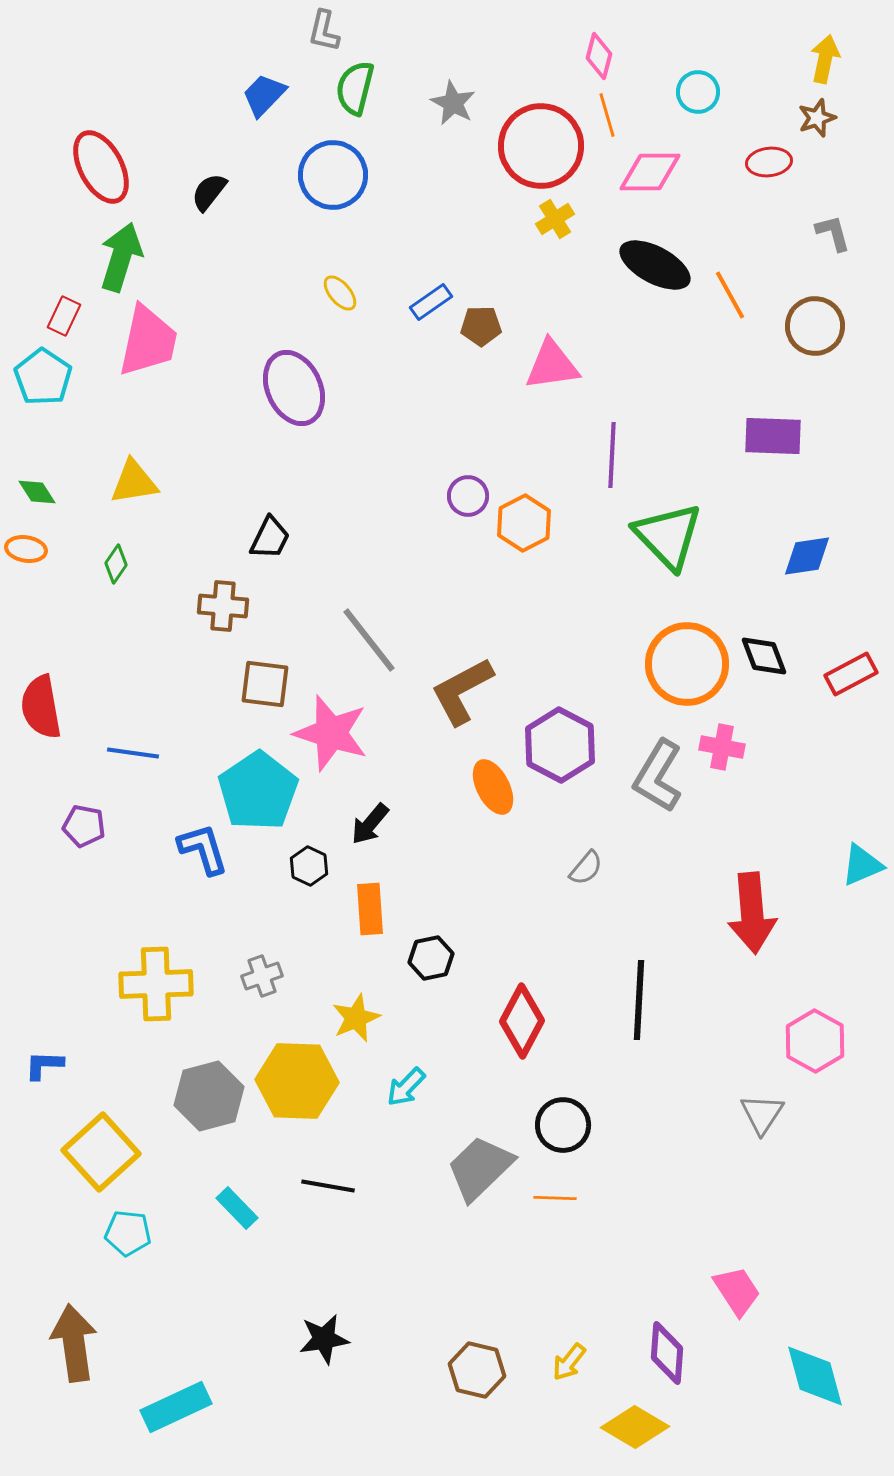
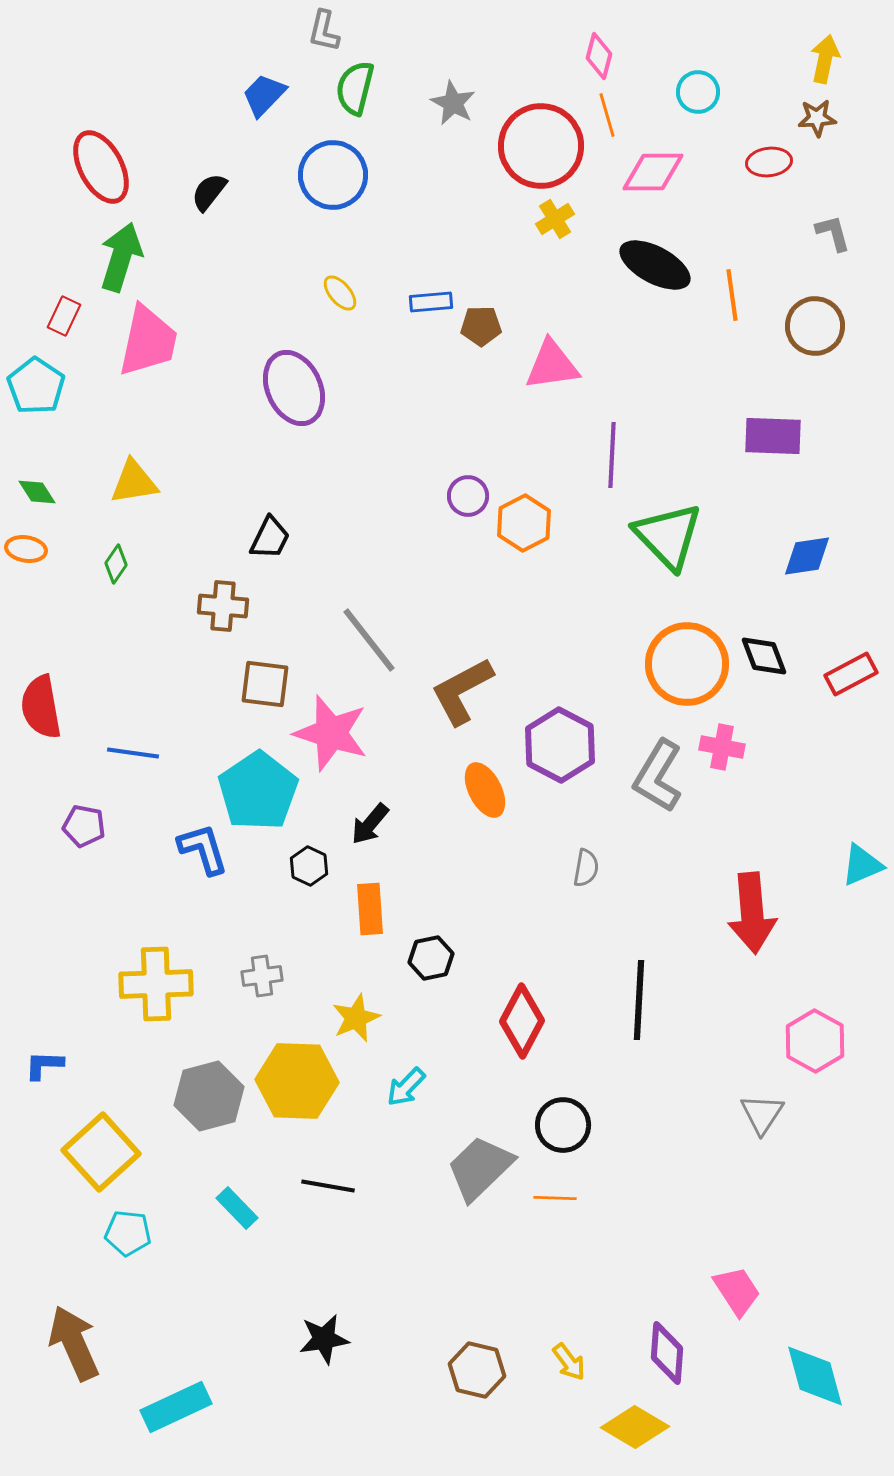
brown star at (817, 118): rotated 15 degrees clockwise
pink diamond at (650, 172): moved 3 px right
orange line at (730, 295): moved 2 px right; rotated 21 degrees clockwise
blue rectangle at (431, 302): rotated 30 degrees clockwise
cyan pentagon at (43, 377): moved 7 px left, 9 px down
orange ellipse at (493, 787): moved 8 px left, 3 px down
gray semicircle at (586, 868): rotated 30 degrees counterclockwise
gray cross at (262, 976): rotated 12 degrees clockwise
brown arrow at (74, 1343): rotated 16 degrees counterclockwise
yellow arrow at (569, 1362): rotated 75 degrees counterclockwise
